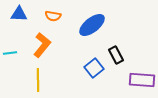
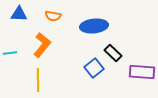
blue ellipse: moved 2 px right, 1 px down; rotated 32 degrees clockwise
black rectangle: moved 3 px left, 2 px up; rotated 18 degrees counterclockwise
purple rectangle: moved 8 px up
